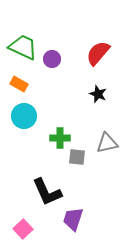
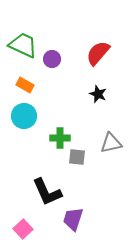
green trapezoid: moved 2 px up
orange rectangle: moved 6 px right, 1 px down
gray triangle: moved 4 px right
